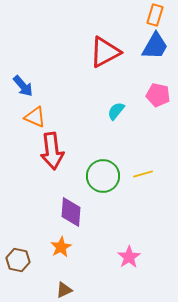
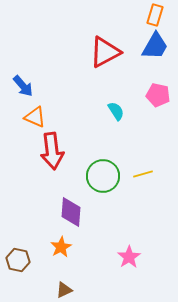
cyan semicircle: rotated 108 degrees clockwise
